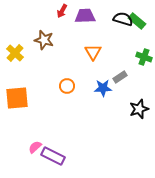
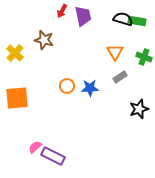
purple trapezoid: moved 2 px left; rotated 80 degrees clockwise
green rectangle: rotated 30 degrees counterclockwise
orange triangle: moved 22 px right
blue star: moved 13 px left
